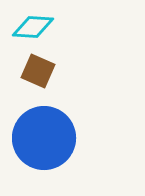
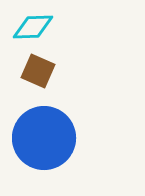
cyan diamond: rotated 6 degrees counterclockwise
